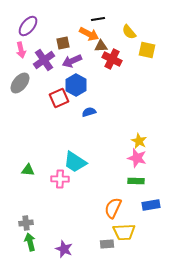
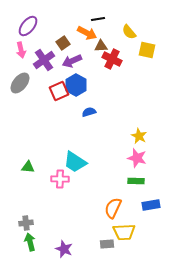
orange arrow: moved 2 px left, 1 px up
brown square: rotated 24 degrees counterclockwise
red square: moved 7 px up
yellow star: moved 5 px up
green triangle: moved 3 px up
